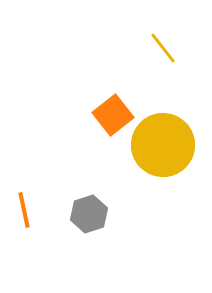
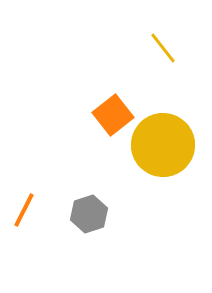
orange line: rotated 39 degrees clockwise
